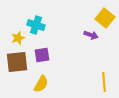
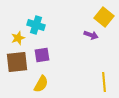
yellow square: moved 1 px left, 1 px up
